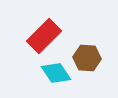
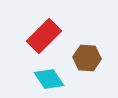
cyan diamond: moved 7 px left, 6 px down
